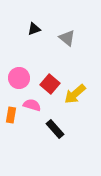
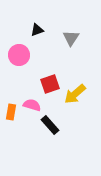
black triangle: moved 3 px right, 1 px down
gray triangle: moved 4 px right; rotated 24 degrees clockwise
pink circle: moved 23 px up
red square: rotated 30 degrees clockwise
orange rectangle: moved 3 px up
black rectangle: moved 5 px left, 4 px up
